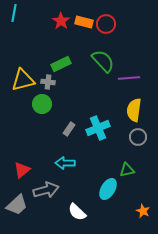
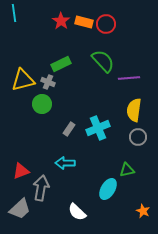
cyan line: rotated 18 degrees counterclockwise
gray cross: rotated 16 degrees clockwise
red triangle: moved 1 px left, 1 px down; rotated 18 degrees clockwise
gray arrow: moved 5 px left, 2 px up; rotated 65 degrees counterclockwise
gray trapezoid: moved 3 px right, 4 px down
